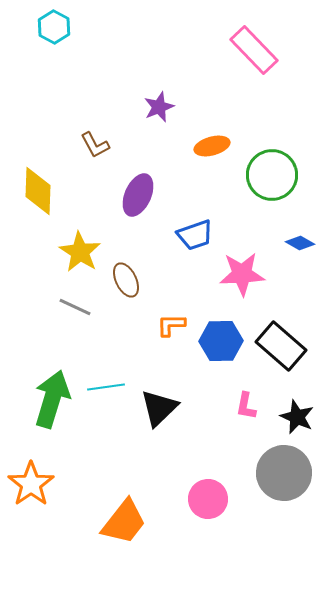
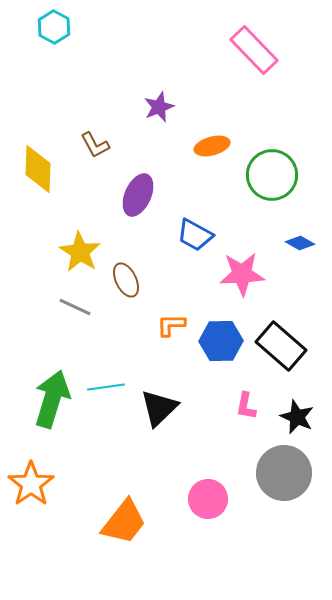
yellow diamond: moved 22 px up
blue trapezoid: rotated 48 degrees clockwise
